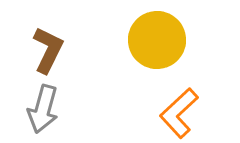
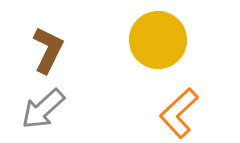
yellow circle: moved 1 px right
gray arrow: rotated 33 degrees clockwise
